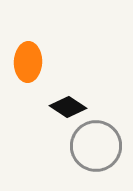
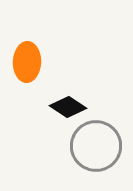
orange ellipse: moved 1 px left
